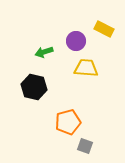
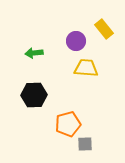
yellow rectangle: rotated 24 degrees clockwise
green arrow: moved 10 px left, 1 px down; rotated 12 degrees clockwise
black hexagon: moved 8 px down; rotated 15 degrees counterclockwise
orange pentagon: moved 2 px down
gray square: moved 2 px up; rotated 21 degrees counterclockwise
